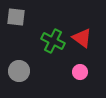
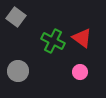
gray square: rotated 30 degrees clockwise
gray circle: moved 1 px left
